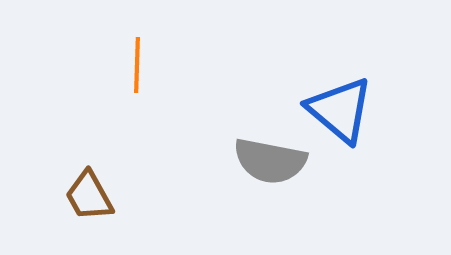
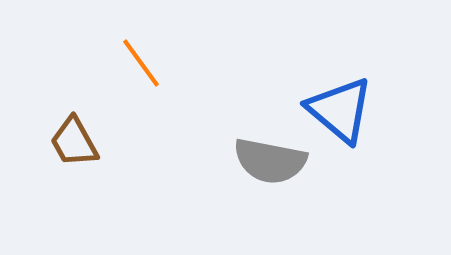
orange line: moved 4 px right, 2 px up; rotated 38 degrees counterclockwise
brown trapezoid: moved 15 px left, 54 px up
